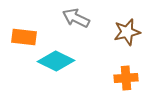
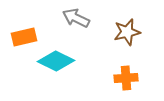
orange rectangle: rotated 20 degrees counterclockwise
